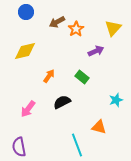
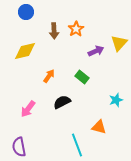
brown arrow: moved 3 px left, 9 px down; rotated 63 degrees counterclockwise
yellow triangle: moved 6 px right, 15 px down
